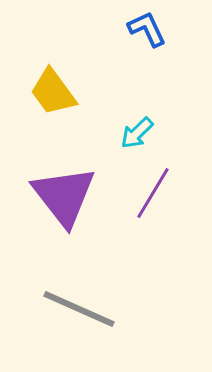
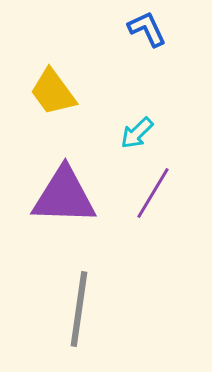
purple triangle: rotated 50 degrees counterclockwise
gray line: rotated 74 degrees clockwise
